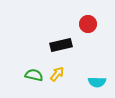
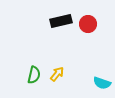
black rectangle: moved 24 px up
green semicircle: rotated 90 degrees clockwise
cyan semicircle: moved 5 px right, 1 px down; rotated 18 degrees clockwise
